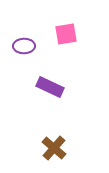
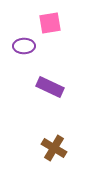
pink square: moved 16 px left, 11 px up
brown cross: rotated 10 degrees counterclockwise
